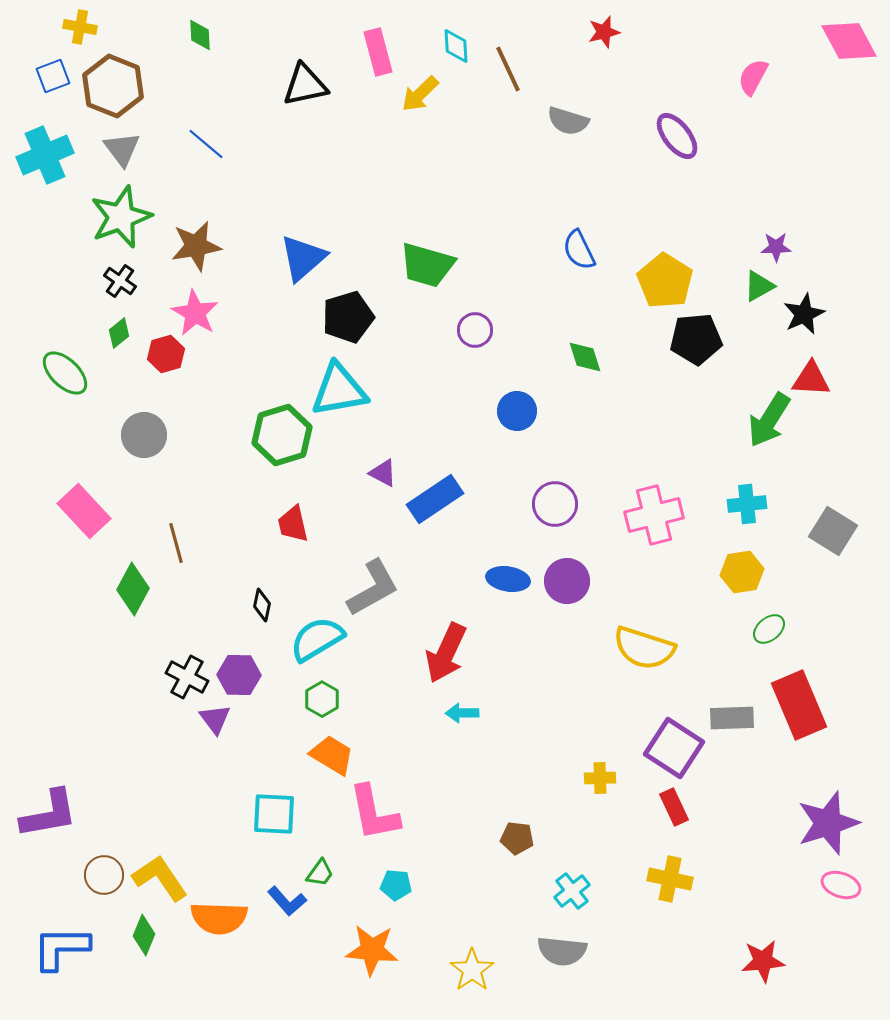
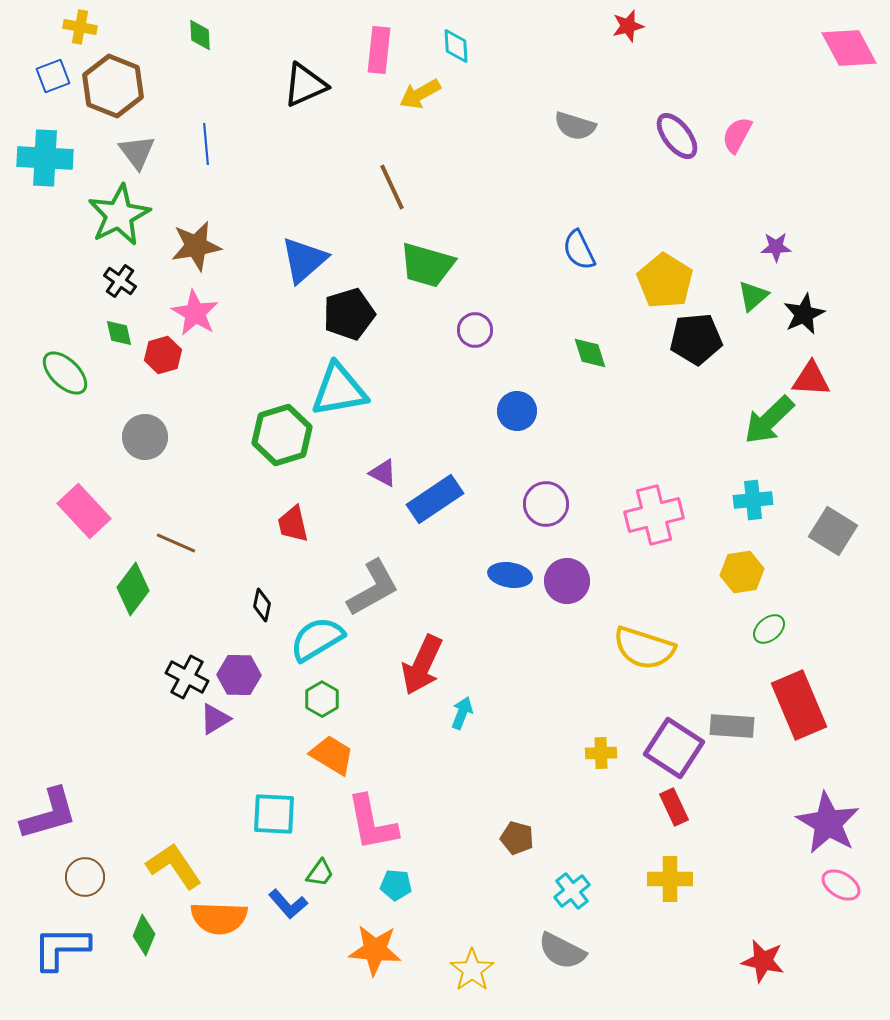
red star at (604, 32): moved 24 px right, 6 px up
pink diamond at (849, 41): moved 7 px down
pink rectangle at (378, 52): moved 1 px right, 2 px up; rotated 21 degrees clockwise
brown line at (508, 69): moved 116 px left, 118 px down
pink semicircle at (753, 77): moved 16 px left, 58 px down
black triangle at (305, 85): rotated 12 degrees counterclockwise
yellow arrow at (420, 94): rotated 15 degrees clockwise
gray semicircle at (568, 121): moved 7 px right, 5 px down
blue line at (206, 144): rotated 45 degrees clockwise
gray triangle at (122, 149): moved 15 px right, 3 px down
cyan cross at (45, 155): moved 3 px down; rotated 26 degrees clockwise
green star at (121, 217): moved 2 px left, 2 px up; rotated 6 degrees counterclockwise
blue triangle at (303, 258): moved 1 px right, 2 px down
green triangle at (759, 286): moved 6 px left, 10 px down; rotated 12 degrees counterclockwise
black pentagon at (348, 317): moved 1 px right, 3 px up
green diamond at (119, 333): rotated 64 degrees counterclockwise
red hexagon at (166, 354): moved 3 px left, 1 px down
green diamond at (585, 357): moved 5 px right, 4 px up
green arrow at (769, 420): rotated 14 degrees clockwise
gray circle at (144, 435): moved 1 px right, 2 px down
purple circle at (555, 504): moved 9 px left
cyan cross at (747, 504): moved 6 px right, 4 px up
brown line at (176, 543): rotated 51 degrees counterclockwise
blue ellipse at (508, 579): moved 2 px right, 4 px up
green diamond at (133, 589): rotated 9 degrees clockwise
red arrow at (446, 653): moved 24 px left, 12 px down
cyan arrow at (462, 713): rotated 112 degrees clockwise
gray rectangle at (732, 718): moved 8 px down; rotated 6 degrees clockwise
purple triangle at (215, 719): rotated 36 degrees clockwise
yellow cross at (600, 778): moved 1 px right, 25 px up
pink L-shape at (374, 813): moved 2 px left, 10 px down
purple L-shape at (49, 814): rotated 6 degrees counterclockwise
purple star at (828, 823): rotated 24 degrees counterclockwise
brown pentagon at (517, 838): rotated 8 degrees clockwise
brown circle at (104, 875): moved 19 px left, 2 px down
yellow L-shape at (160, 878): moved 14 px right, 12 px up
yellow cross at (670, 879): rotated 12 degrees counterclockwise
pink ellipse at (841, 885): rotated 12 degrees clockwise
blue L-shape at (287, 901): moved 1 px right, 3 px down
orange star at (372, 950): moved 3 px right
gray semicircle at (562, 951): rotated 21 degrees clockwise
red star at (763, 961): rotated 18 degrees clockwise
